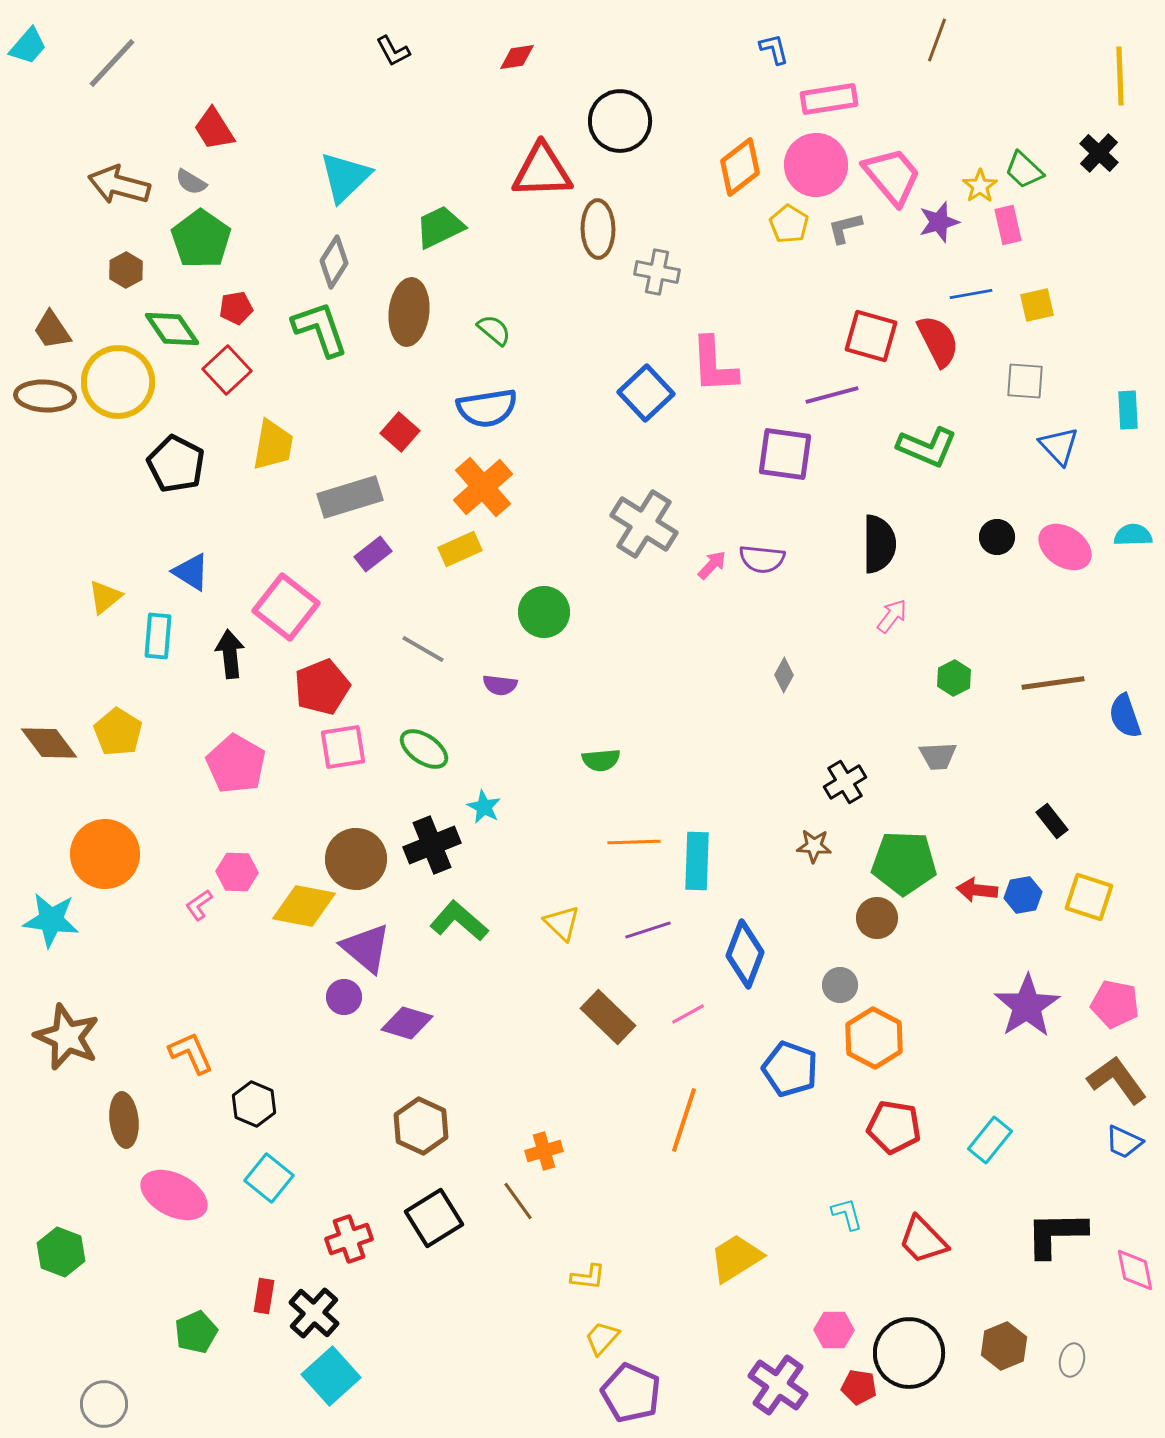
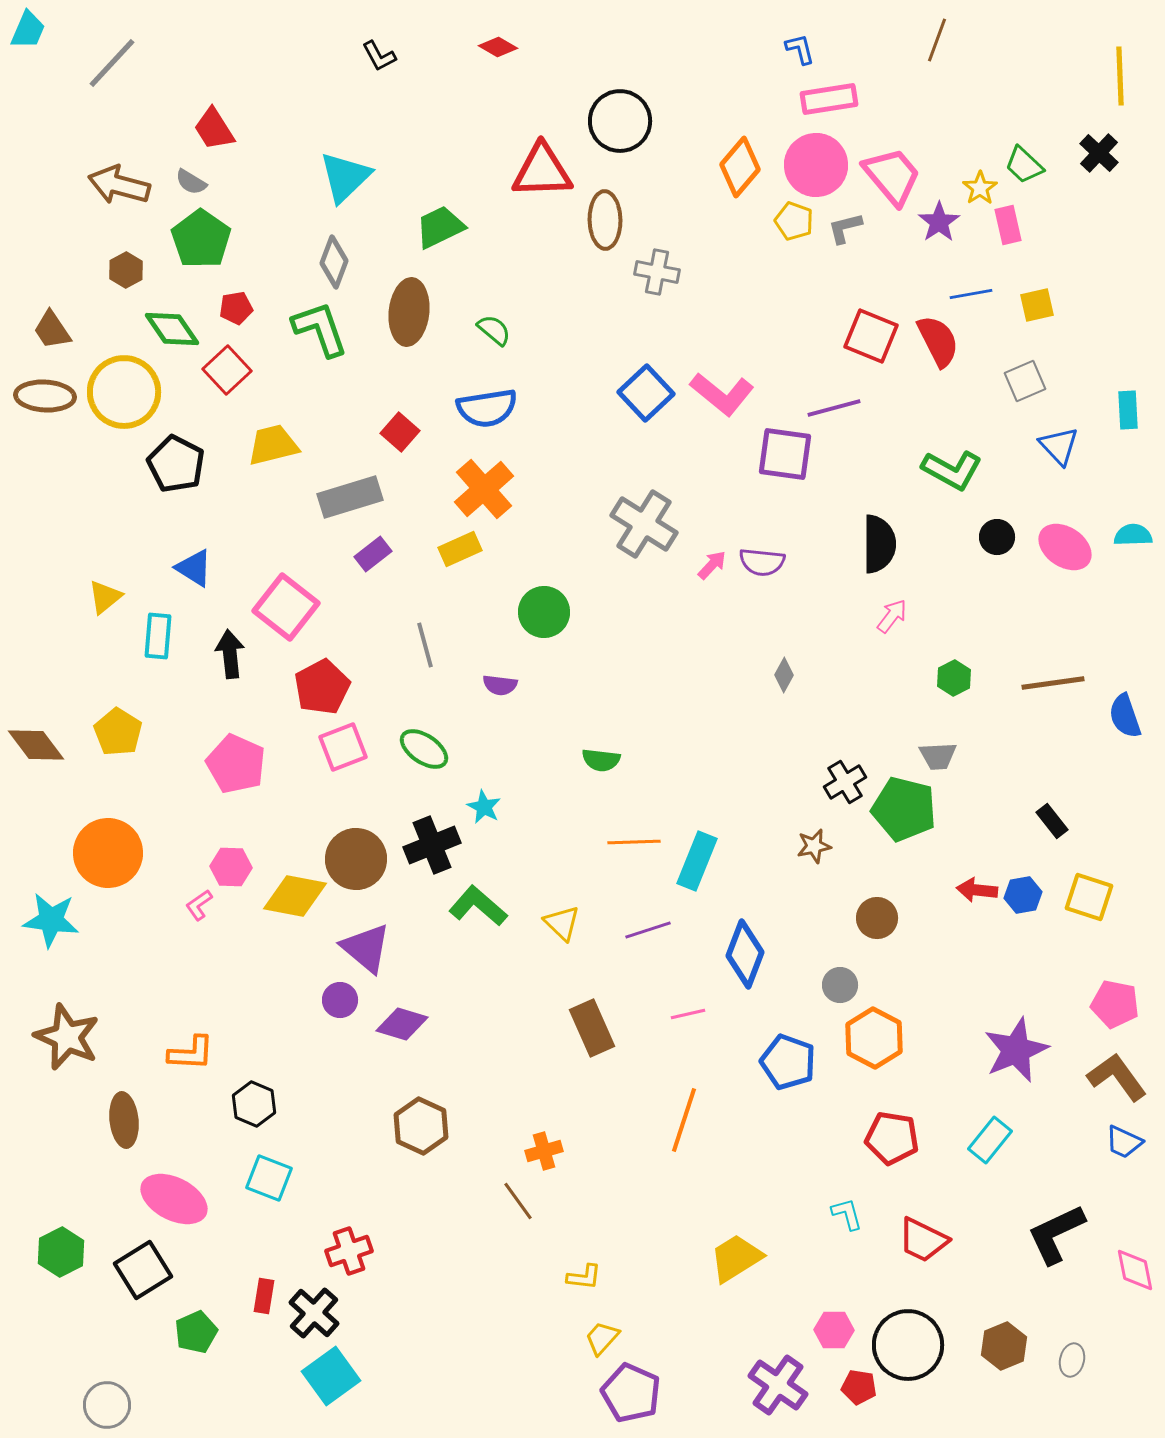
cyan trapezoid at (28, 46): moved 16 px up; rotated 18 degrees counterclockwise
blue L-shape at (774, 49): moved 26 px right
black L-shape at (393, 51): moved 14 px left, 5 px down
red diamond at (517, 57): moved 19 px left, 10 px up; rotated 39 degrees clockwise
orange diamond at (740, 167): rotated 12 degrees counterclockwise
green trapezoid at (1024, 170): moved 5 px up
yellow star at (980, 186): moved 2 px down
purple star at (939, 222): rotated 18 degrees counterclockwise
yellow pentagon at (789, 224): moved 5 px right, 3 px up; rotated 12 degrees counterclockwise
brown ellipse at (598, 229): moved 7 px right, 9 px up
gray diamond at (334, 262): rotated 12 degrees counterclockwise
red square at (871, 336): rotated 6 degrees clockwise
pink L-shape at (714, 365): moved 8 px right, 29 px down; rotated 48 degrees counterclockwise
gray square at (1025, 381): rotated 27 degrees counterclockwise
yellow circle at (118, 382): moved 6 px right, 10 px down
purple line at (832, 395): moved 2 px right, 13 px down
yellow trapezoid at (273, 445): rotated 114 degrees counterclockwise
green L-shape at (927, 447): moved 25 px right, 23 px down; rotated 6 degrees clockwise
orange cross at (483, 487): moved 1 px right, 2 px down
purple semicircle at (762, 559): moved 3 px down
blue triangle at (191, 572): moved 3 px right, 4 px up
gray line at (423, 649): moved 2 px right, 4 px up; rotated 45 degrees clockwise
red pentagon at (322, 687): rotated 6 degrees counterclockwise
brown diamond at (49, 743): moved 13 px left, 2 px down
pink square at (343, 747): rotated 12 degrees counterclockwise
green semicircle at (601, 760): rotated 12 degrees clockwise
pink pentagon at (236, 764): rotated 6 degrees counterclockwise
brown star at (814, 846): rotated 16 degrees counterclockwise
orange circle at (105, 854): moved 3 px right, 1 px up
cyan rectangle at (697, 861): rotated 20 degrees clockwise
green pentagon at (904, 863): moved 54 px up; rotated 12 degrees clockwise
pink hexagon at (237, 872): moved 6 px left, 5 px up
yellow diamond at (304, 906): moved 9 px left, 10 px up
green L-shape at (459, 921): moved 19 px right, 15 px up
purple circle at (344, 997): moved 4 px left, 3 px down
purple star at (1027, 1006): moved 11 px left, 44 px down; rotated 10 degrees clockwise
pink line at (688, 1014): rotated 16 degrees clockwise
brown rectangle at (608, 1017): moved 16 px left, 11 px down; rotated 22 degrees clockwise
purple diamond at (407, 1023): moved 5 px left, 1 px down
orange L-shape at (191, 1053): rotated 117 degrees clockwise
blue pentagon at (790, 1069): moved 2 px left, 7 px up
brown L-shape at (1117, 1080): moved 3 px up
red pentagon at (894, 1127): moved 2 px left, 11 px down
cyan square at (269, 1178): rotated 18 degrees counterclockwise
pink ellipse at (174, 1195): moved 4 px down
black square at (434, 1218): moved 291 px left, 52 px down
black L-shape at (1056, 1234): rotated 24 degrees counterclockwise
red cross at (349, 1239): moved 12 px down
red trapezoid at (923, 1240): rotated 20 degrees counterclockwise
green hexagon at (61, 1252): rotated 12 degrees clockwise
yellow L-shape at (588, 1277): moved 4 px left
black circle at (909, 1353): moved 1 px left, 8 px up
cyan square at (331, 1376): rotated 6 degrees clockwise
gray circle at (104, 1404): moved 3 px right, 1 px down
